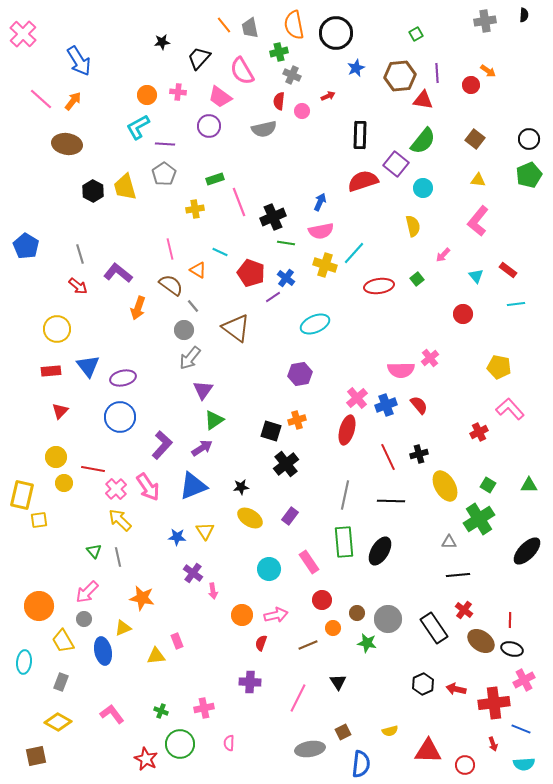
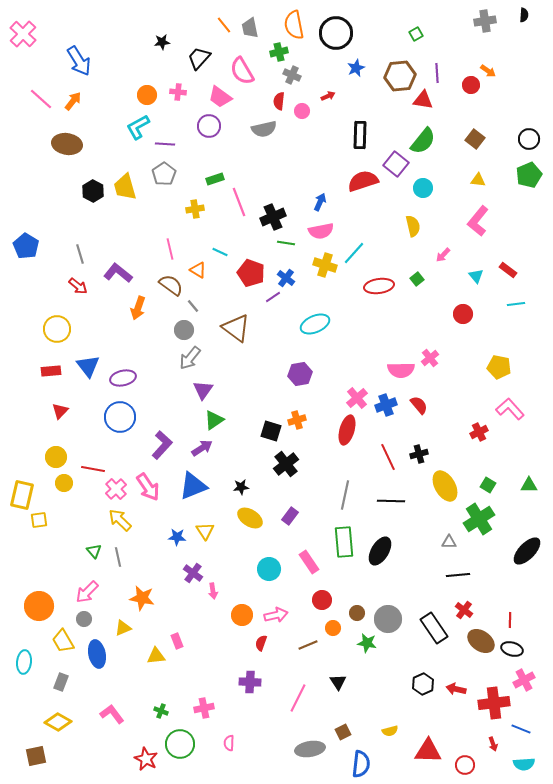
blue ellipse at (103, 651): moved 6 px left, 3 px down
